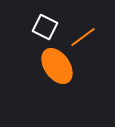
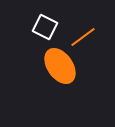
orange ellipse: moved 3 px right
